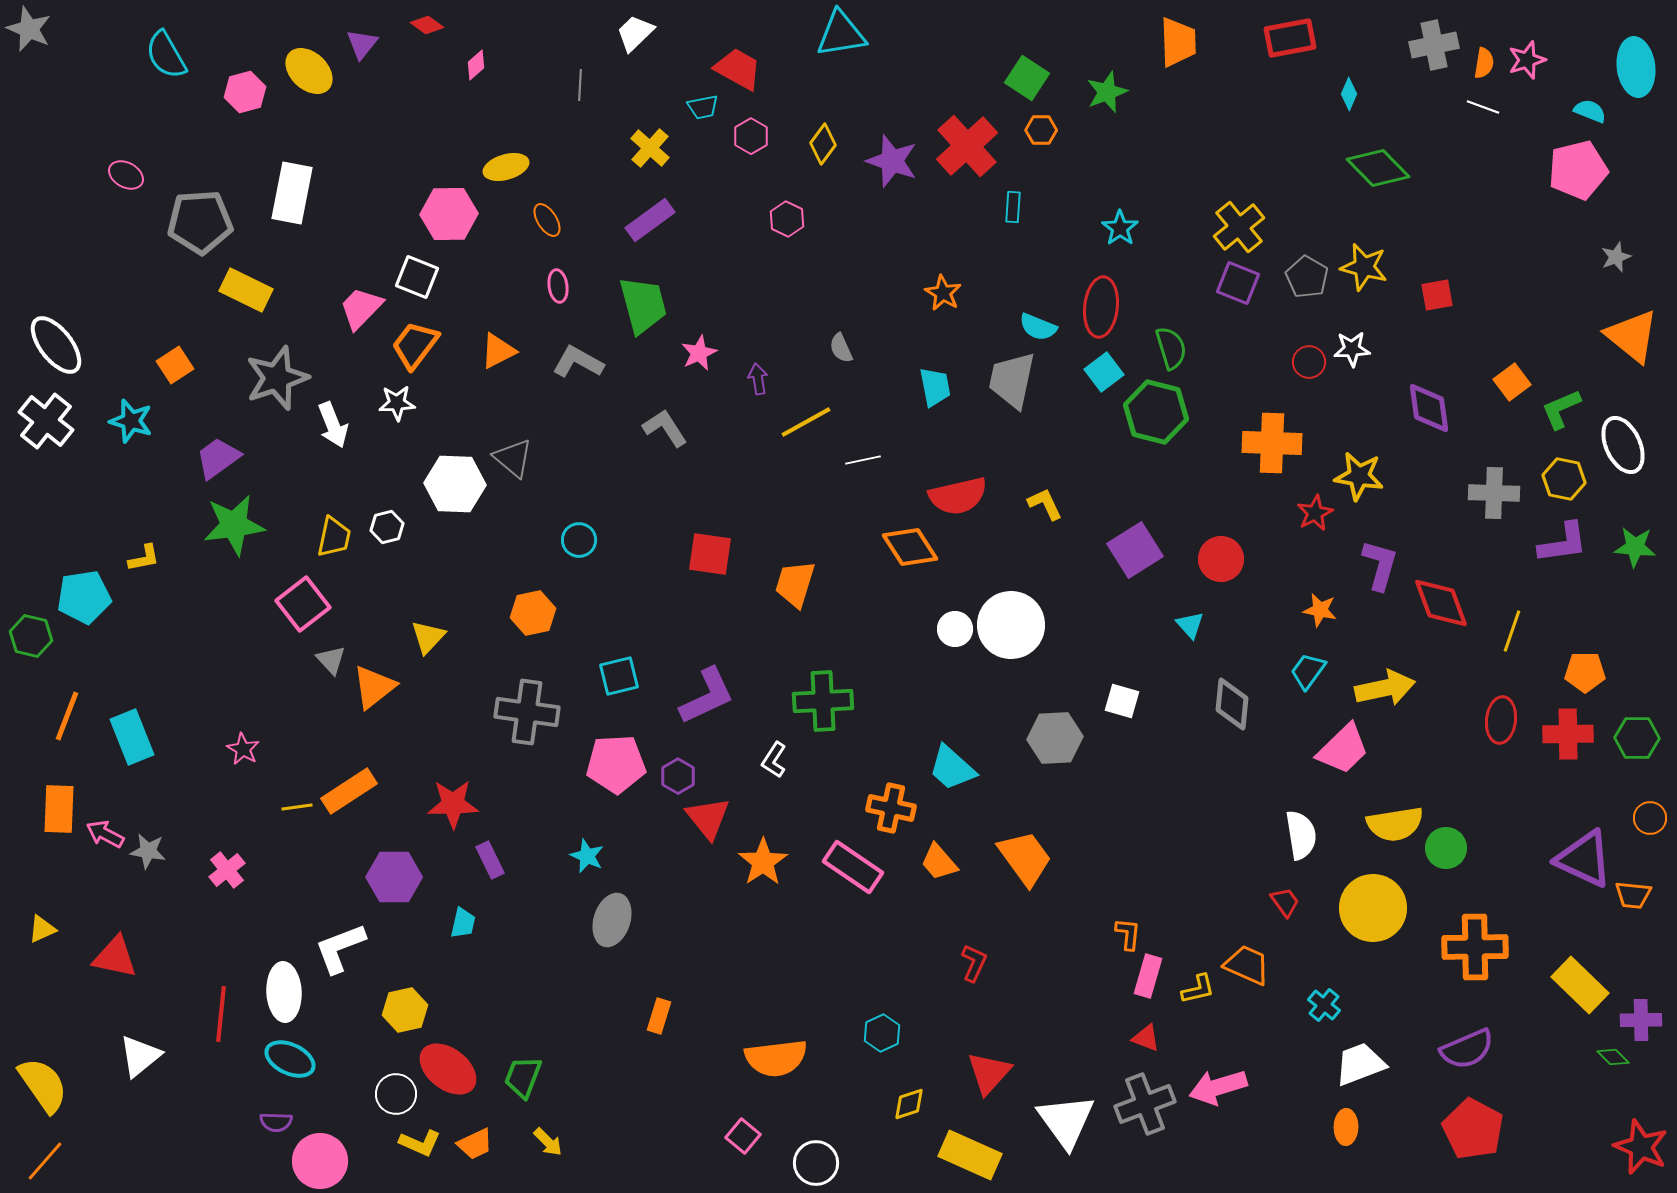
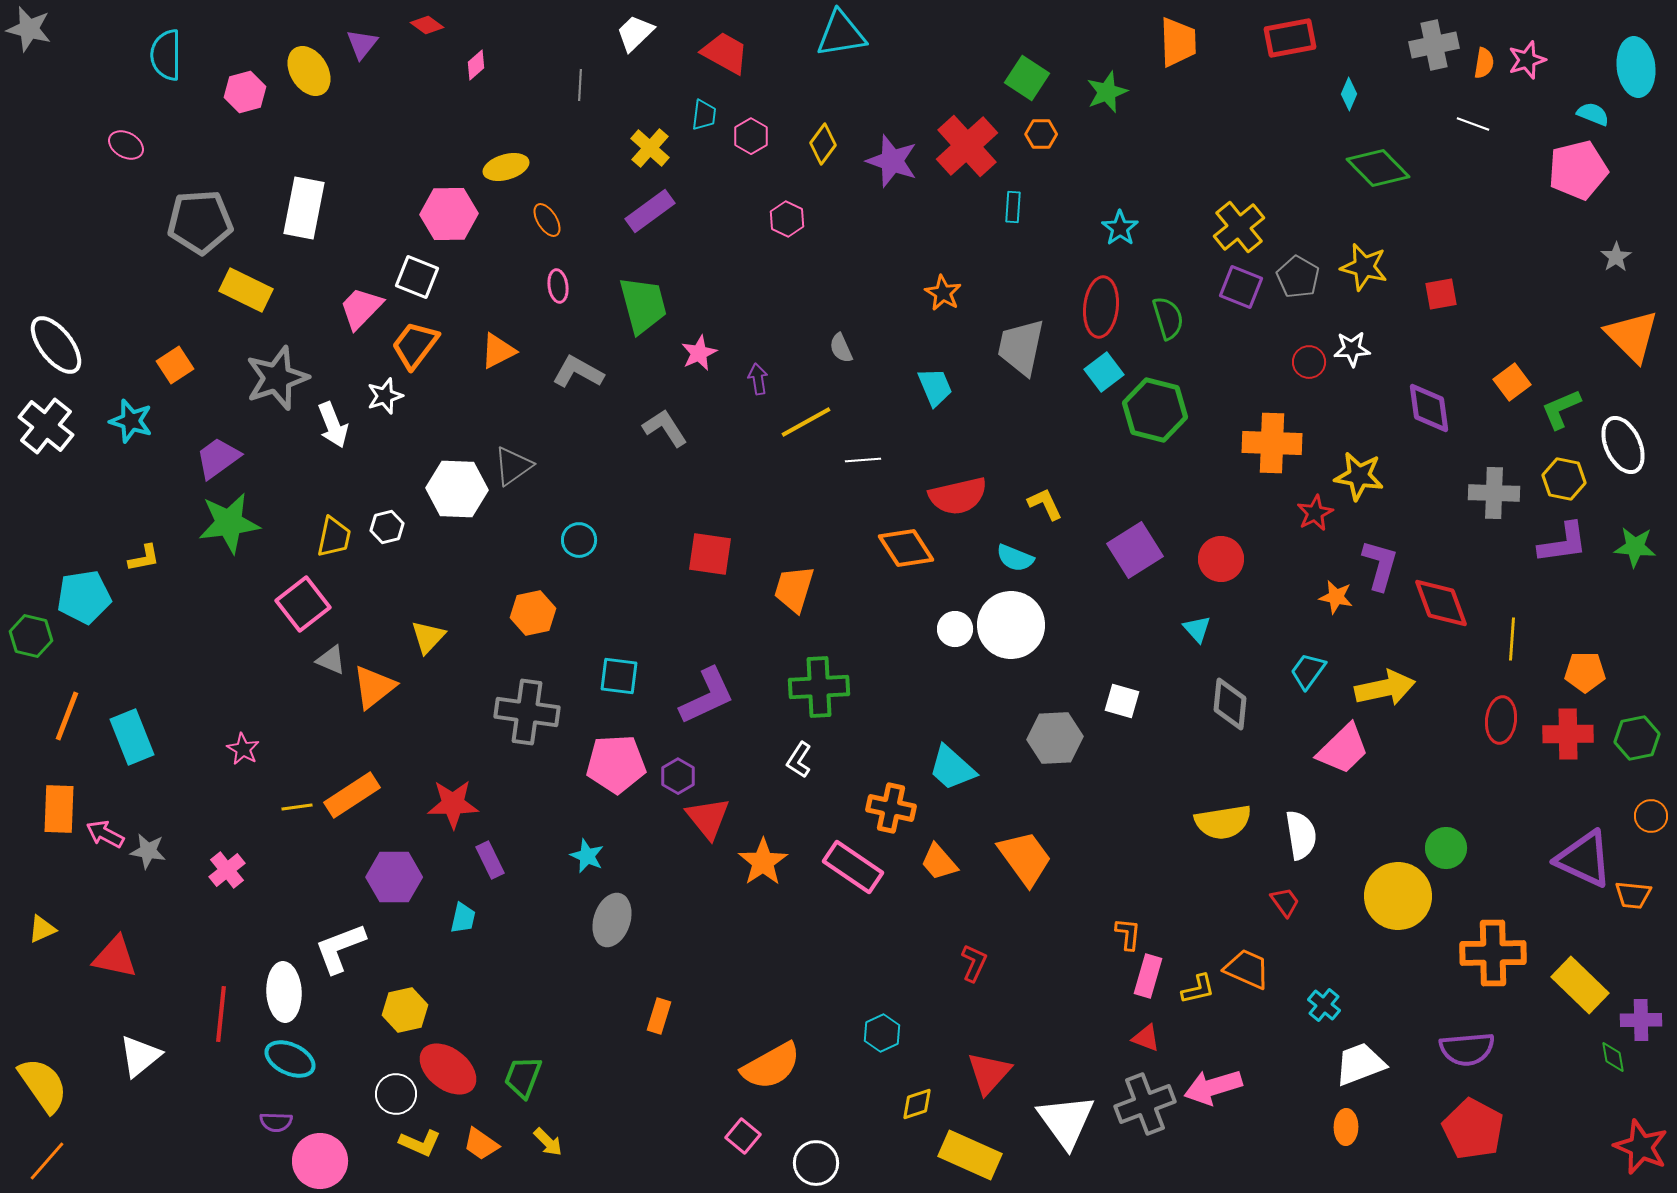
gray star at (29, 29): rotated 9 degrees counterclockwise
cyan semicircle at (166, 55): rotated 30 degrees clockwise
red trapezoid at (738, 69): moved 13 px left, 16 px up
yellow ellipse at (309, 71): rotated 15 degrees clockwise
cyan trapezoid at (703, 107): moved 1 px right, 8 px down; rotated 72 degrees counterclockwise
white line at (1483, 107): moved 10 px left, 17 px down
cyan semicircle at (1590, 111): moved 3 px right, 3 px down
orange hexagon at (1041, 130): moved 4 px down
pink ellipse at (126, 175): moved 30 px up
white rectangle at (292, 193): moved 12 px right, 15 px down
purple rectangle at (650, 220): moved 9 px up
gray star at (1616, 257): rotated 12 degrees counterclockwise
gray pentagon at (1307, 277): moved 9 px left
purple square at (1238, 283): moved 3 px right, 4 px down
red square at (1437, 295): moved 4 px right, 1 px up
cyan semicircle at (1038, 327): moved 23 px left, 231 px down
orange triangle at (1632, 336): rotated 6 degrees clockwise
green semicircle at (1171, 348): moved 3 px left, 30 px up
gray L-shape at (578, 362): moved 10 px down
gray trapezoid at (1012, 380): moved 9 px right, 33 px up
cyan trapezoid at (935, 387): rotated 12 degrees counterclockwise
white star at (397, 403): moved 12 px left, 7 px up; rotated 15 degrees counterclockwise
green hexagon at (1156, 412): moved 1 px left, 2 px up
white cross at (46, 421): moved 5 px down
gray triangle at (513, 458): moved 8 px down; rotated 45 degrees clockwise
white line at (863, 460): rotated 8 degrees clockwise
white hexagon at (455, 484): moved 2 px right, 5 px down
green star at (234, 525): moved 5 px left, 2 px up
orange diamond at (910, 547): moved 4 px left, 1 px down
orange trapezoid at (795, 584): moved 1 px left, 5 px down
orange star at (1320, 610): moved 16 px right, 13 px up
cyan triangle at (1190, 625): moved 7 px right, 4 px down
yellow line at (1512, 631): moved 8 px down; rotated 15 degrees counterclockwise
gray triangle at (331, 660): rotated 24 degrees counterclockwise
cyan square at (619, 676): rotated 21 degrees clockwise
green cross at (823, 701): moved 4 px left, 14 px up
gray diamond at (1232, 704): moved 2 px left
green hexagon at (1637, 738): rotated 12 degrees counterclockwise
white L-shape at (774, 760): moved 25 px right
orange rectangle at (349, 791): moved 3 px right, 4 px down
orange circle at (1650, 818): moved 1 px right, 2 px up
yellow semicircle at (1395, 824): moved 172 px left, 2 px up
yellow circle at (1373, 908): moved 25 px right, 12 px up
cyan trapezoid at (463, 923): moved 5 px up
orange cross at (1475, 947): moved 18 px right, 6 px down
orange trapezoid at (1247, 965): moved 4 px down
purple semicircle at (1467, 1049): rotated 18 degrees clockwise
green diamond at (1613, 1057): rotated 36 degrees clockwise
orange semicircle at (776, 1058): moved 5 px left, 8 px down; rotated 22 degrees counterclockwise
pink arrow at (1218, 1087): moved 5 px left
yellow diamond at (909, 1104): moved 8 px right
orange trapezoid at (475, 1144): moved 6 px right; rotated 60 degrees clockwise
orange line at (45, 1161): moved 2 px right
